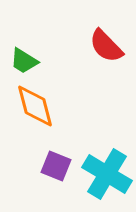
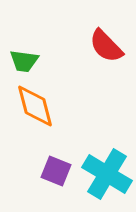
green trapezoid: rotated 24 degrees counterclockwise
purple square: moved 5 px down
